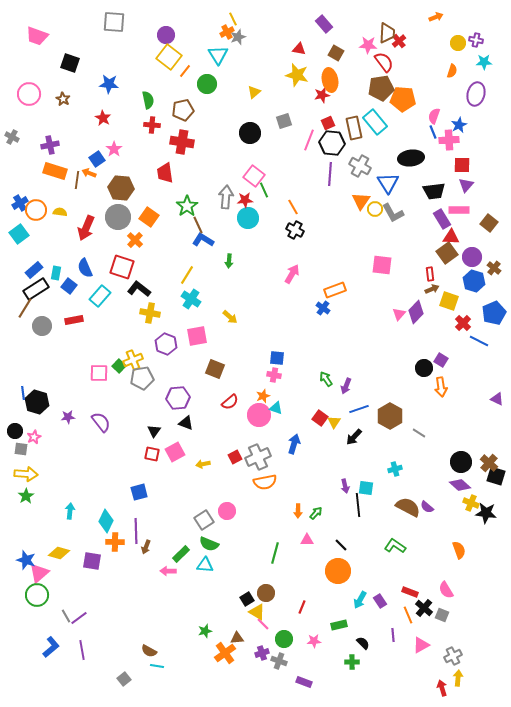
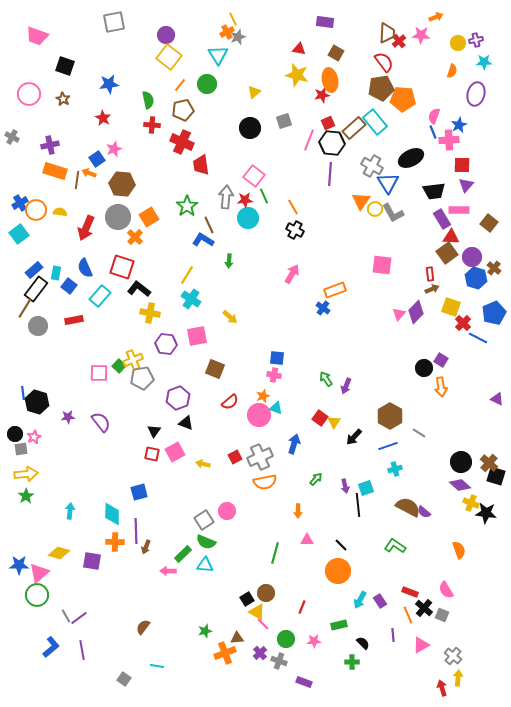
gray square at (114, 22): rotated 15 degrees counterclockwise
purple rectangle at (324, 24): moved 1 px right, 2 px up; rotated 42 degrees counterclockwise
purple cross at (476, 40): rotated 24 degrees counterclockwise
pink star at (368, 45): moved 53 px right, 10 px up
black square at (70, 63): moved 5 px left, 3 px down
orange line at (185, 71): moved 5 px left, 14 px down
blue star at (109, 84): rotated 12 degrees counterclockwise
brown rectangle at (354, 128): rotated 60 degrees clockwise
black circle at (250, 133): moved 5 px up
red cross at (182, 142): rotated 15 degrees clockwise
pink star at (114, 149): rotated 14 degrees clockwise
black ellipse at (411, 158): rotated 20 degrees counterclockwise
gray cross at (360, 166): moved 12 px right
red trapezoid at (165, 173): moved 36 px right, 8 px up
brown hexagon at (121, 188): moved 1 px right, 4 px up
green line at (264, 190): moved 6 px down
orange square at (149, 217): rotated 24 degrees clockwise
brown line at (198, 225): moved 11 px right
orange cross at (135, 240): moved 3 px up
blue hexagon at (474, 281): moved 2 px right, 3 px up
black rectangle at (36, 289): rotated 20 degrees counterclockwise
yellow square at (449, 301): moved 2 px right, 6 px down
gray circle at (42, 326): moved 4 px left
blue line at (479, 341): moved 1 px left, 3 px up
purple hexagon at (166, 344): rotated 15 degrees counterclockwise
purple hexagon at (178, 398): rotated 15 degrees counterclockwise
blue line at (359, 409): moved 29 px right, 37 px down
black circle at (15, 431): moved 3 px down
gray square at (21, 449): rotated 16 degrees counterclockwise
gray cross at (258, 457): moved 2 px right
yellow arrow at (203, 464): rotated 24 degrees clockwise
yellow arrow at (26, 474): rotated 10 degrees counterclockwise
cyan square at (366, 488): rotated 28 degrees counterclockwise
purple semicircle at (427, 507): moved 3 px left, 5 px down
green arrow at (316, 513): moved 34 px up
cyan diamond at (106, 521): moved 6 px right, 7 px up; rotated 25 degrees counterclockwise
green semicircle at (209, 544): moved 3 px left, 2 px up
green rectangle at (181, 554): moved 2 px right
blue star at (26, 560): moved 7 px left, 5 px down; rotated 18 degrees counterclockwise
green circle at (284, 639): moved 2 px right
brown semicircle at (149, 651): moved 6 px left, 24 px up; rotated 98 degrees clockwise
orange cross at (225, 653): rotated 15 degrees clockwise
purple cross at (262, 653): moved 2 px left; rotated 24 degrees counterclockwise
gray cross at (453, 656): rotated 24 degrees counterclockwise
gray square at (124, 679): rotated 16 degrees counterclockwise
